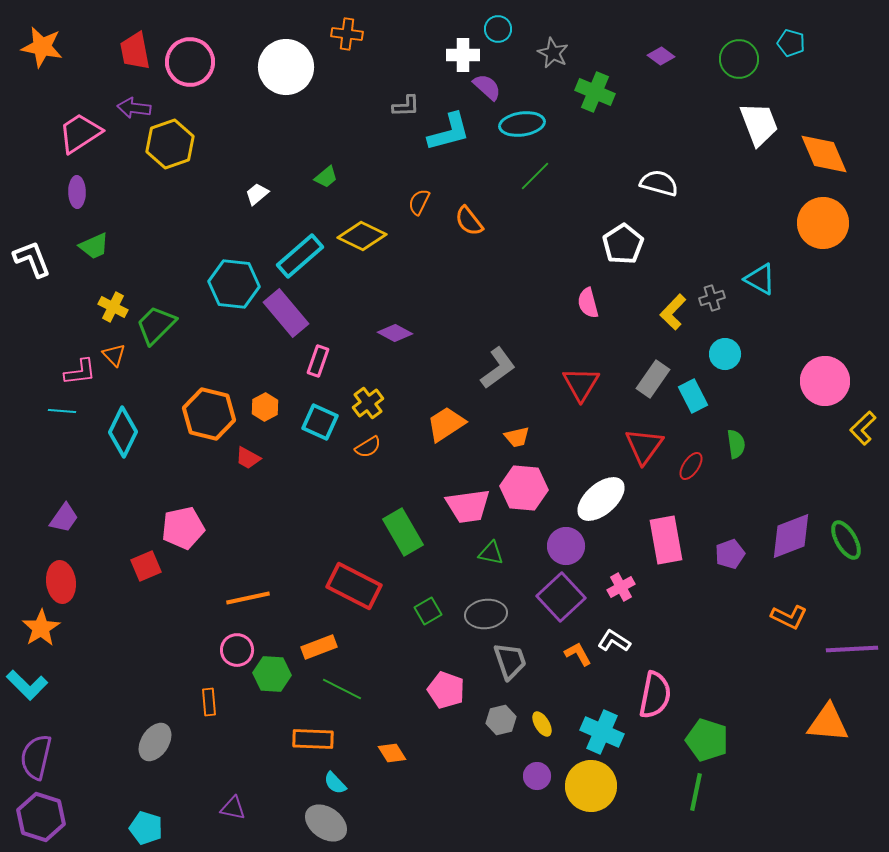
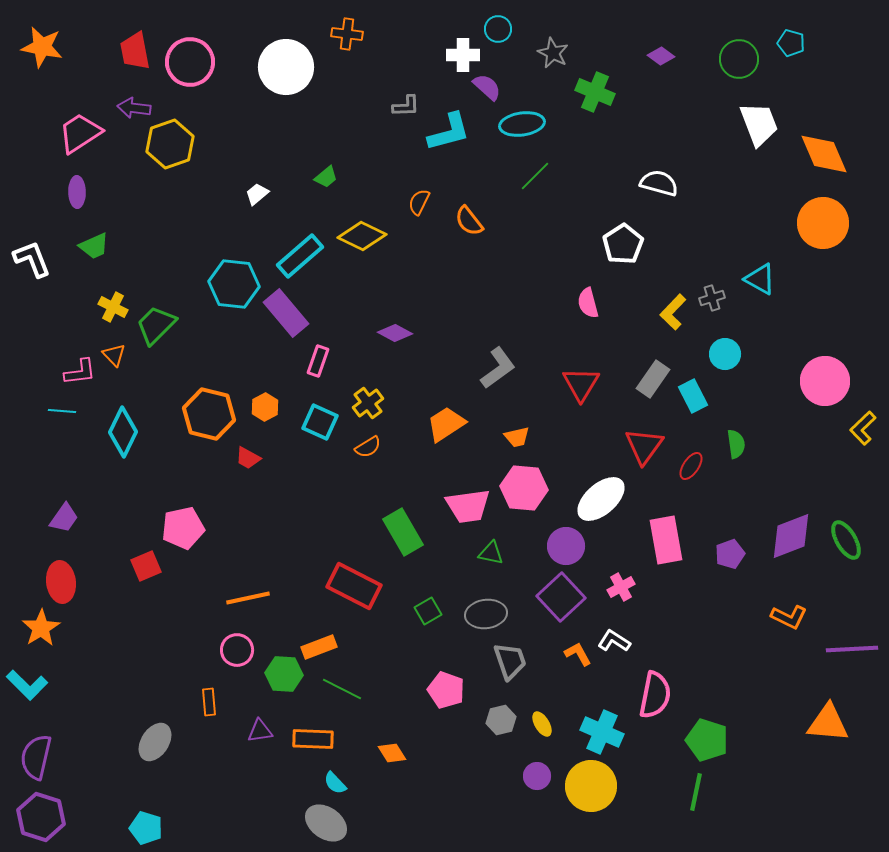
green hexagon at (272, 674): moved 12 px right
purple triangle at (233, 808): moved 27 px right, 77 px up; rotated 20 degrees counterclockwise
